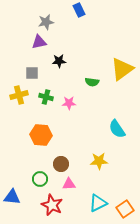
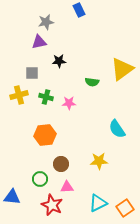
orange hexagon: moved 4 px right; rotated 10 degrees counterclockwise
pink triangle: moved 2 px left, 3 px down
orange square: moved 1 px up
